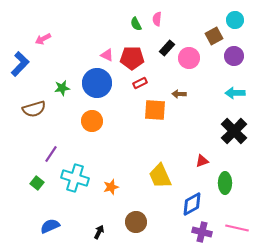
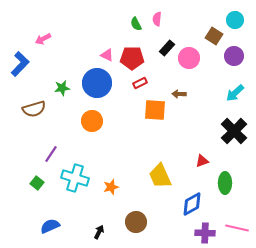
brown square: rotated 30 degrees counterclockwise
cyan arrow: rotated 42 degrees counterclockwise
purple cross: moved 3 px right, 1 px down; rotated 12 degrees counterclockwise
